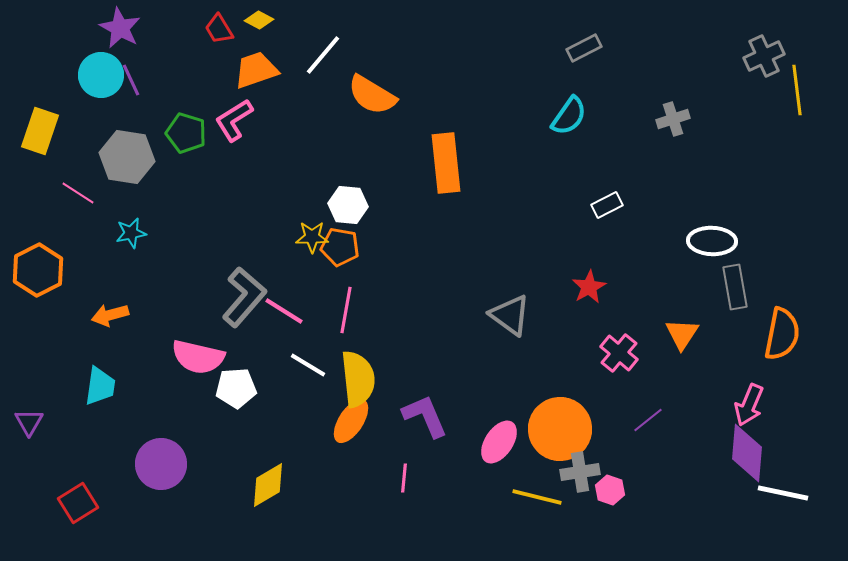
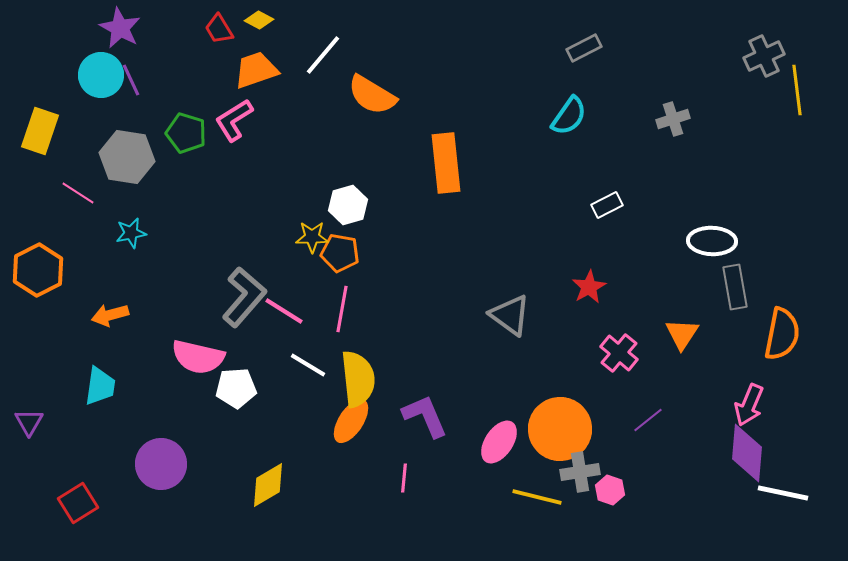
white hexagon at (348, 205): rotated 21 degrees counterclockwise
orange pentagon at (340, 247): moved 6 px down
pink line at (346, 310): moved 4 px left, 1 px up
